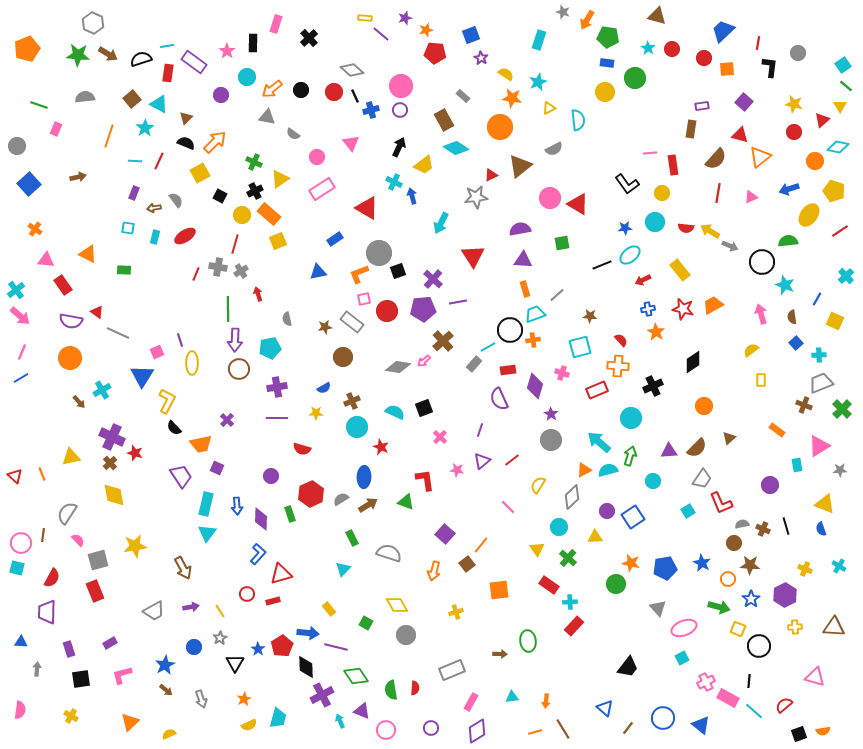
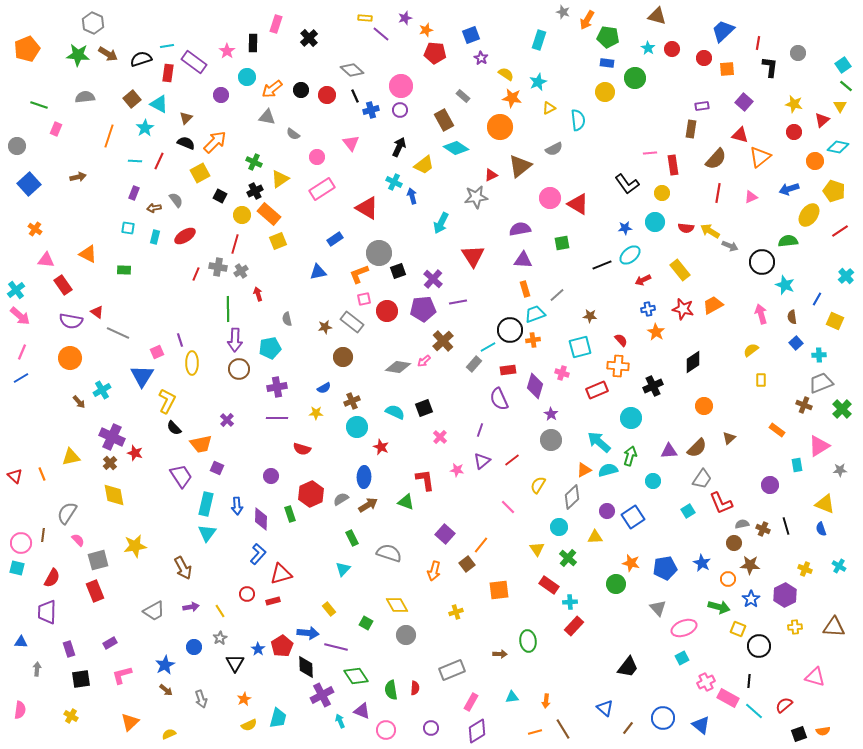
red circle at (334, 92): moved 7 px left, 3 px down
